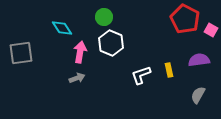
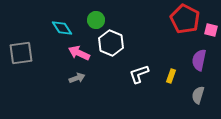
green circle: moved 8 px left, 3 px down
pink square: rotated 16 degrees counterclockwise
pink arrow: moved 1 px left, 1 px down; rotated 75 degrees counterclockwise
purple semicircle: rotated 70 degrees counterclockwise
yellow rectangle: moved 2 px right, 6 px down; rotated 32 degrees clockwise
white L-shape: moved 2 px left, 1 px up
gray semicircle: rotated 12 degrees counterclockwise
